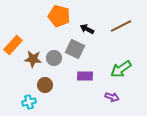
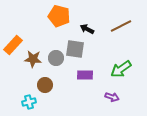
gray square: rotated 18 degrees counterclockwise
gray circle: moved 2 px right
purple rectangle: moved 1 px up
